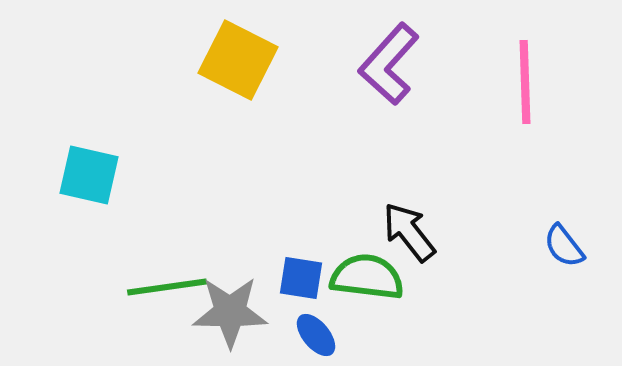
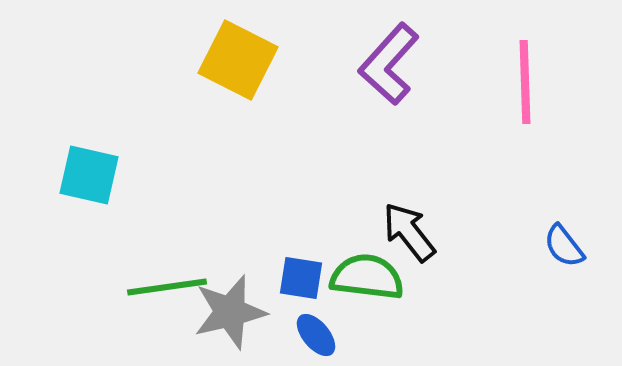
gray star: rotated 14 degrees counterclockwise
